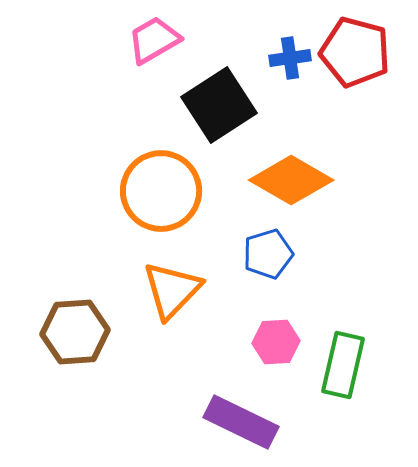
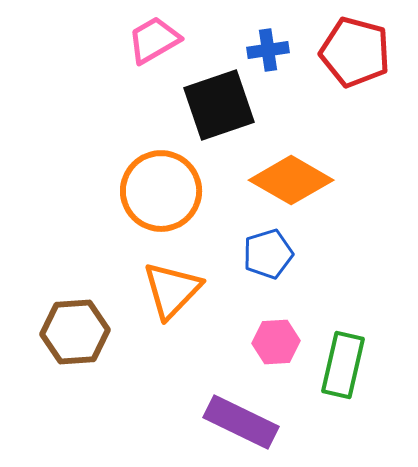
blue cross: moved 22 px left, 8 px up
black square: rotated 14 degrees clockwise
